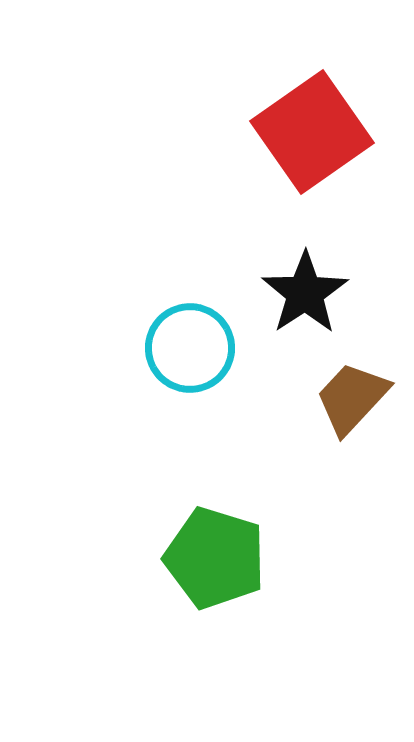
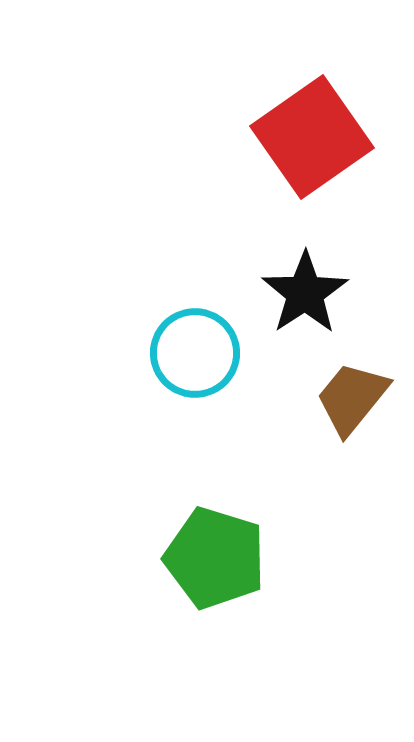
red square: moved 5 px down
cyan circle: moved 5 px right, 5 px down
brown trapezoid: rotated 4 degrees counterclockwise
